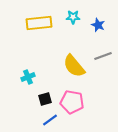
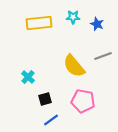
blue star: moved 1 px left, 1 px up
cyan cross: rotated 24 degrees counterclockwise
pink pentagon: moved 11 px right, 1 px up
blue line: moved 1 px right
